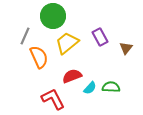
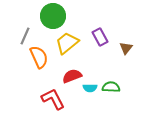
cyan semicircle: rotated 48 degrees clockwise
